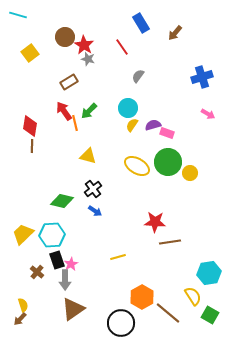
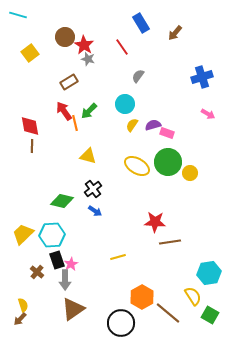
cyan circle at (128, 108): moved 3 px left, 4 px up
red diamond at (30, 126): rotated 20 degrees counterclockwise
